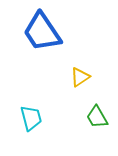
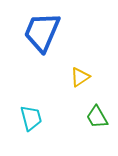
blue trapezoid: rotated 57 degrees clockwise
